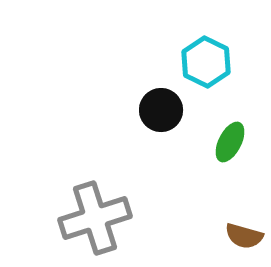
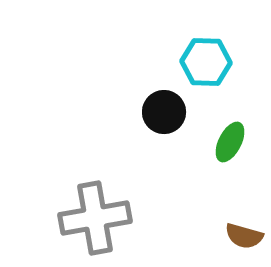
cyan hexagon: rotated 24 degrees counterclockwise
black circle: moved 3 px right, 2 px down
gray cross: rotated 8 degrees clockwise
